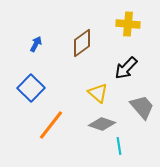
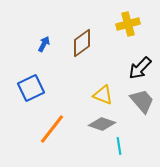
yellow cross: rotated 20 degrees counterclockwise
blue arrow: moved 8 px right
black arrow: moved 14 px right
blue square: rotated 20 degrees clockwise
yellow triangle: moved 5 px right, 2 px down; rotated 20 degrees counterclockwise
gray trapezoid: moved 6 px up
orange line: moved 1 px right, 4 px down
